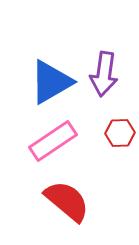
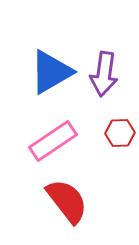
blue triangle: moved 10 px up
red semicircle: rotated 12 degrees clockwise
